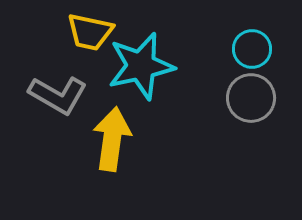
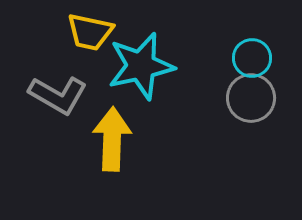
cyan circle: moved 9 px down
yellow arrow: rotated 6 degrees counterclockwise
